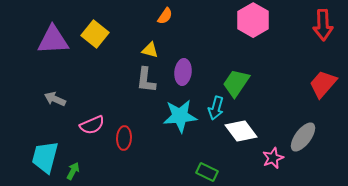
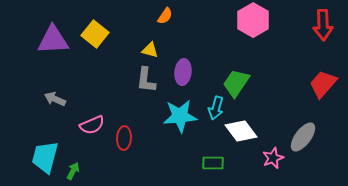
green rectangle: moved 6 px right, 9 px up; rotated 25 degrees counterclockwise
